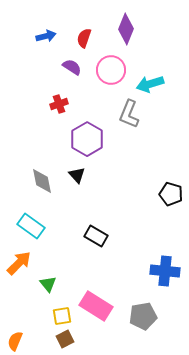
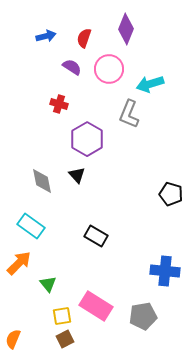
pink circle: moved 2 px left, 1 px up
red cross: rotated 36 degrees clockwise
orange semicircle: moved 2 px left, 2 px up
